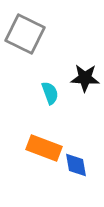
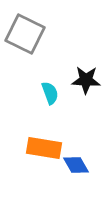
black star: moved 1 px right, 2 px down
orange rectangle: rotated 12 degrees counterclockwise
blue diamond: rotated 20 degrees counterclockwise
